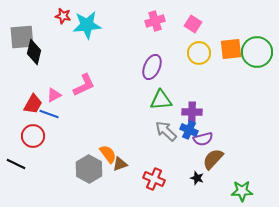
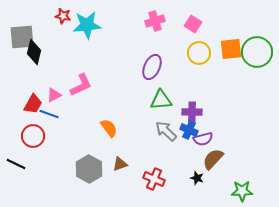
pink L-shape: moved 3 px left
orange semicircle: moved 1 px right, 26 px up
